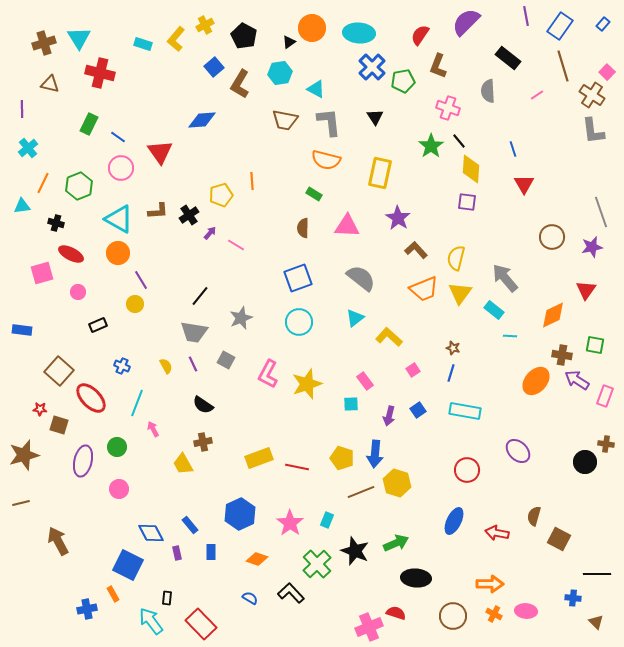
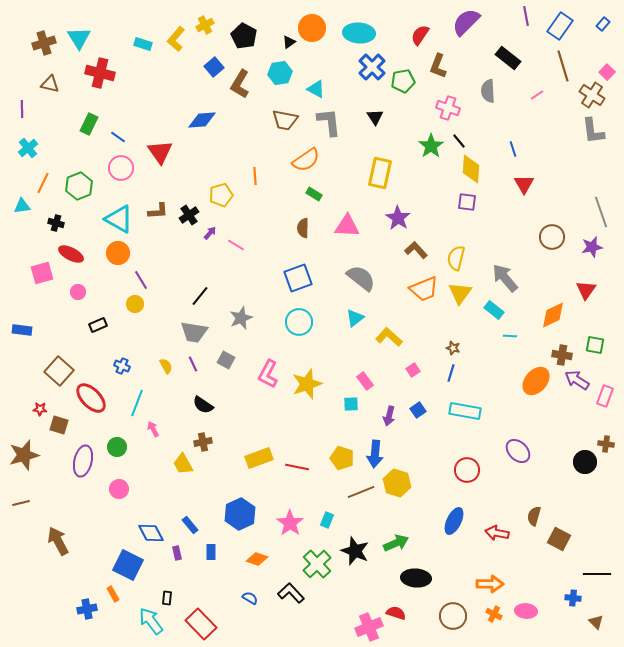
orange semicircle at (326, 160): moved 20 px left; rotated 48 degrees counterclockwise
orange line at (252, 181): moved 3 px right, 5 px up
